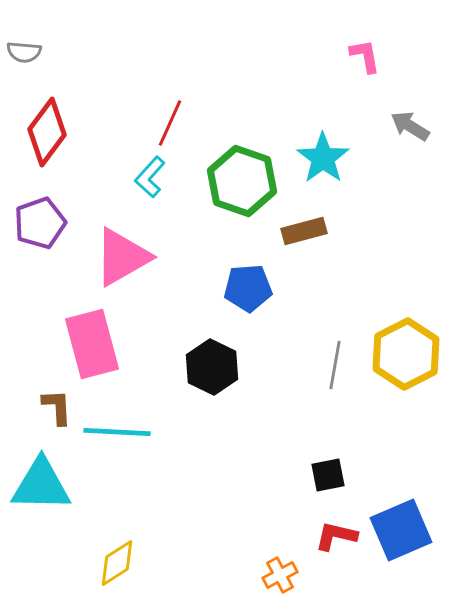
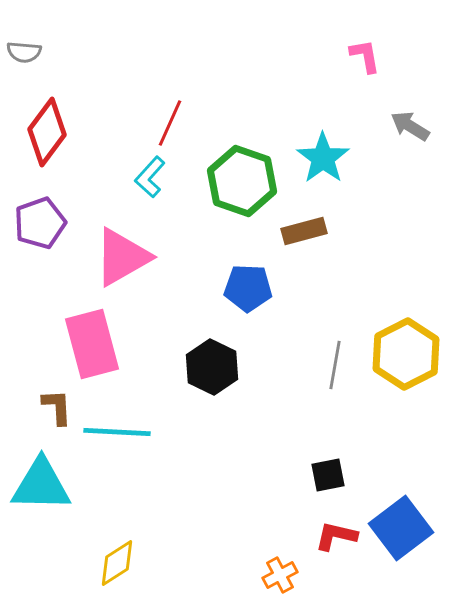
blue pentagon: rotated 6 degrees clockwise
blue square: moved 2 px up; rotated 14 degrees counterclockwise
